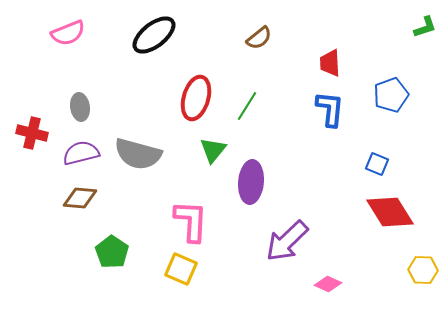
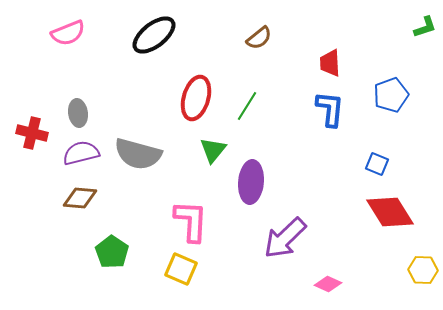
gray ellipse: moved 2 px left, 6 px down
purple arrow: moved 2 px left, 3 px up
